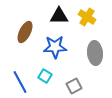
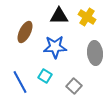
gray square: rotated 21 degrees counterclockwise
